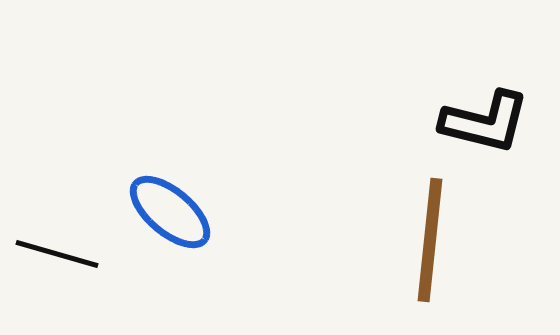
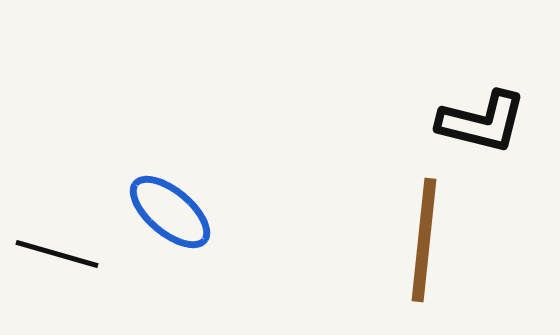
black L-shape: moved 3 px left
brown line: moved 6 px left
